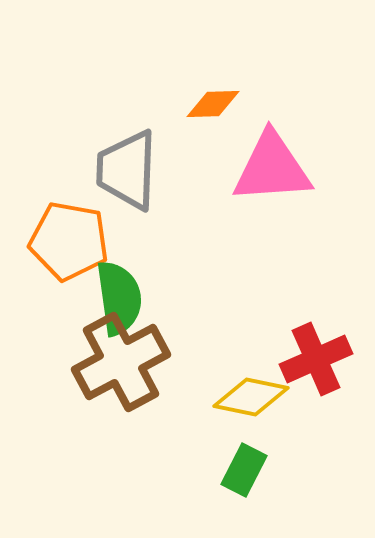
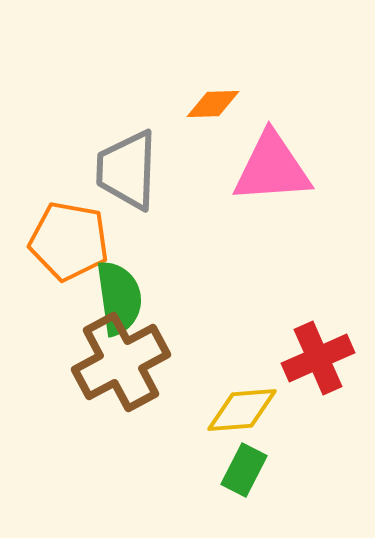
red cross: moved 2 px right, 1 px up
yellow diamond: moved 9 px left, 13 px down; rotated 16 degrees counterclockwise
